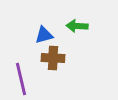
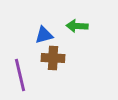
purple line: moved 1 px left, 4 px up
